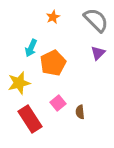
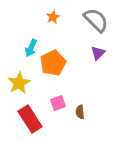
yellow star: rotated 15 degrees counterclockwise
pink square: rotated 21 degrees clockwise
